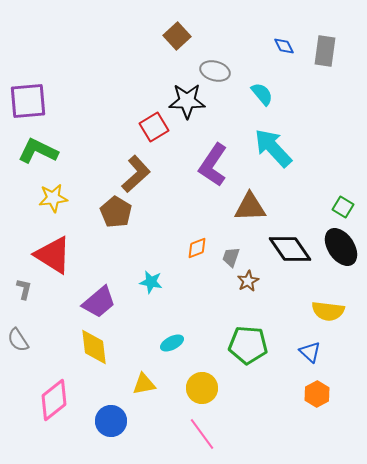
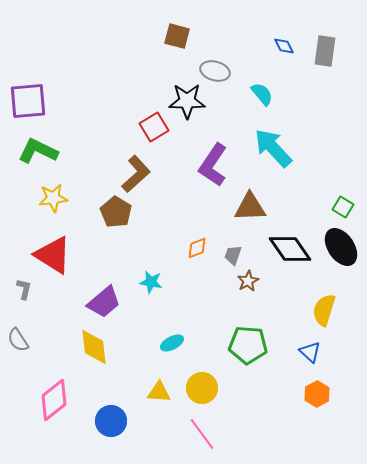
brown square: rotated 32 degrees counterclockwise
gray trapezoid: moved 2 px right, 2 px up
purple trapezoid: moved 5 px right
yellow semicircle: moved 4 px left, 1 px up; rotated 100 degrees clockwise
yellow triangle: moved 15 px right, 8 px down; rotated 15 degrees clockwise
